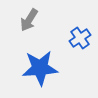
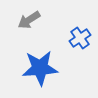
gray arrow: rotated 25 degrees clockwise
